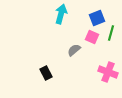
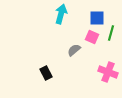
blue square: rotated 21 degrees clockwise
